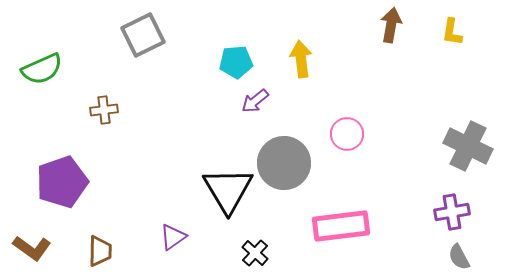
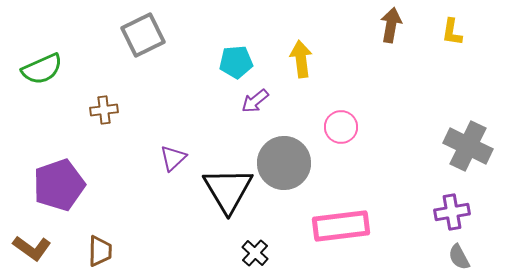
pink circle: moved 6 px left, 7 px up
purple pentagon: moved 3 px left, 3 px down
purple triangle: moved 79 px up; rotated 8 degrees counterclockwise
